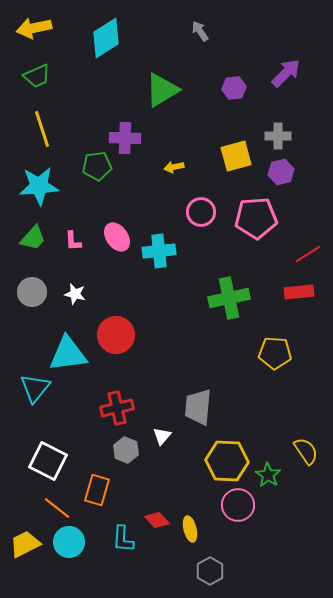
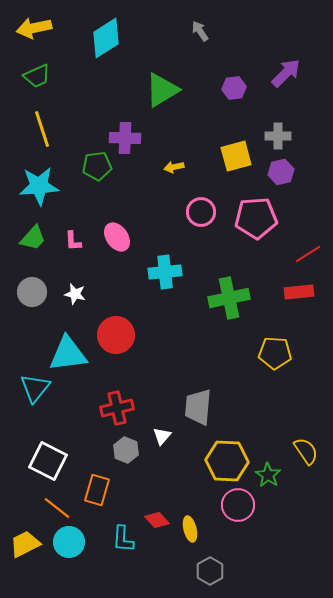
cyan cross at (159, 251): moved 6 px right, 21 px down
